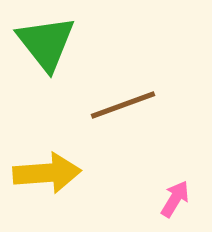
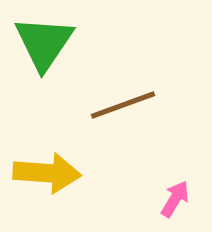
green triangle: moved 2 px left; rotated 12 degrees clockwise
yellow arrow: rotated 8 degrees clockwise
